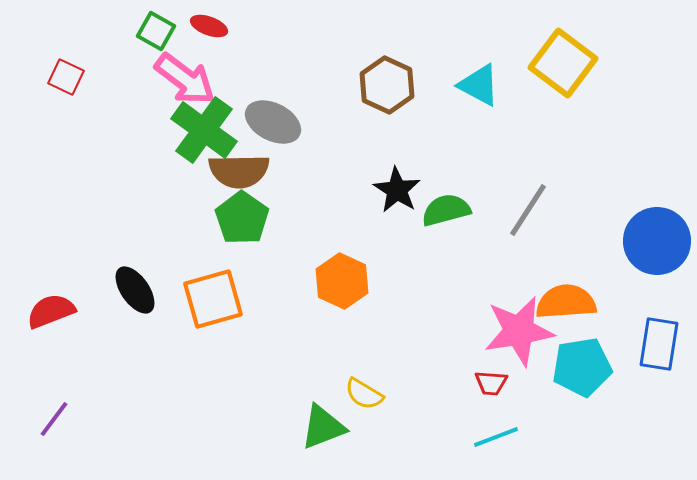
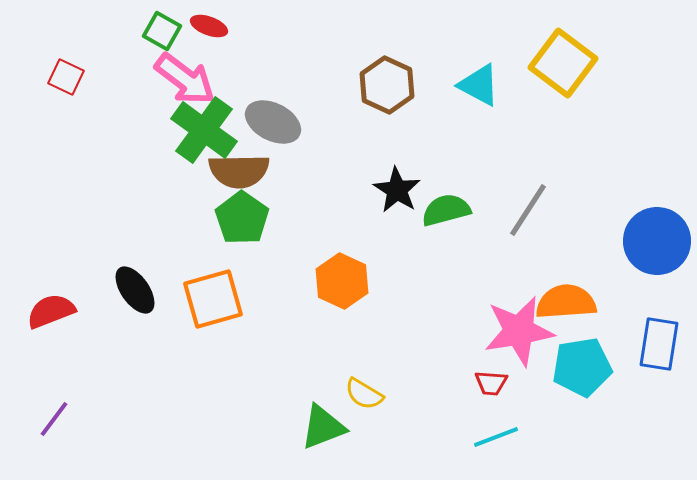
green square: moved 6 px right
